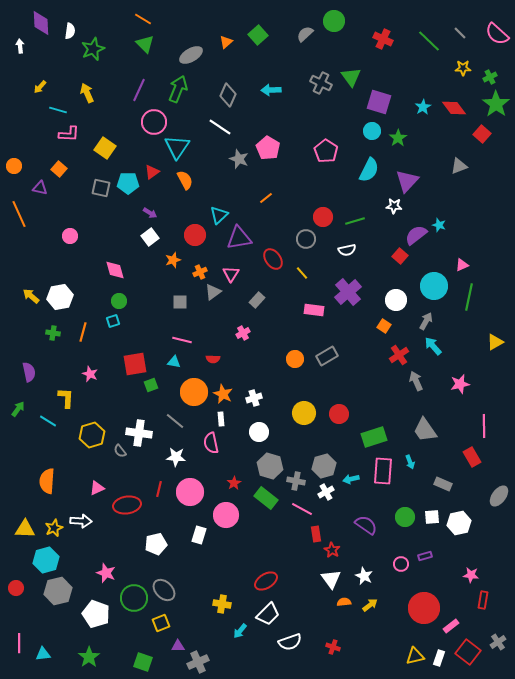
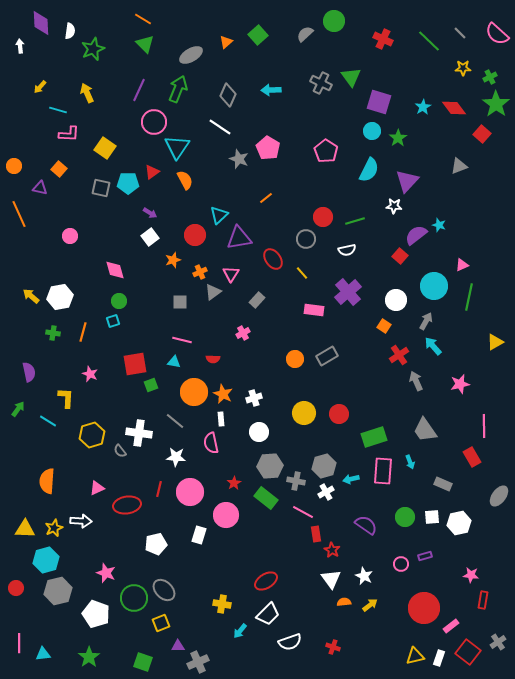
gray hexagon at (270, 466): rotated 20 degrees counterclockwise
pink line at (302, 509): moved 1 px right, 3 px down
